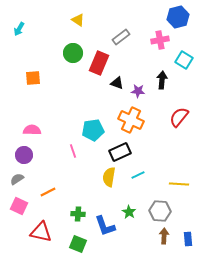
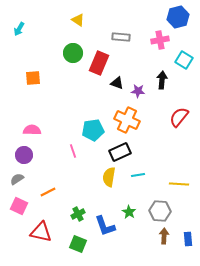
gray rectangle: rotated 42 degrees clockwise
orange cross: moved 4 px left
cyan line: rotated 16 degrees clockwise
green cross: rotated 32 degrees counterclockwise
